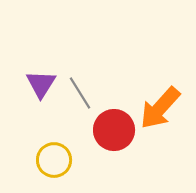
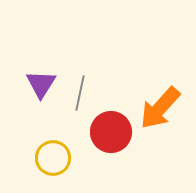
gray line: rotated 44 degrees clockwise
red circle: moved 3 px left, 2 px down
yellow circle: moved 1 px left, 2 px up
